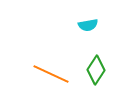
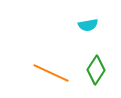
orange line: moved 1 px up
